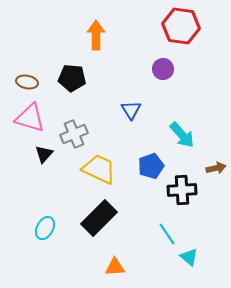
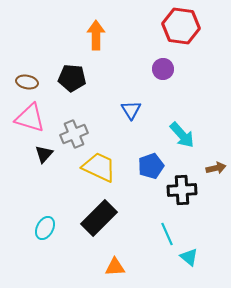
yellow trapezoid: moved 2 px up
cyan line: rotated 10 degrees clockwise
